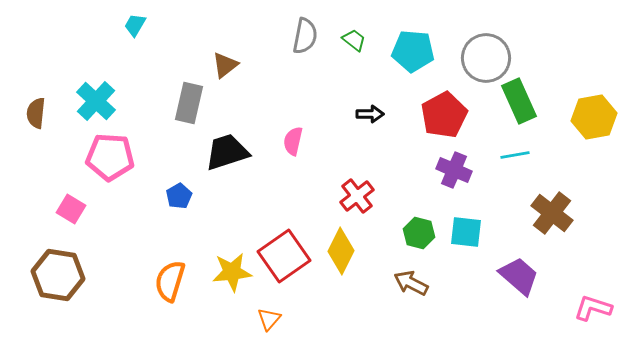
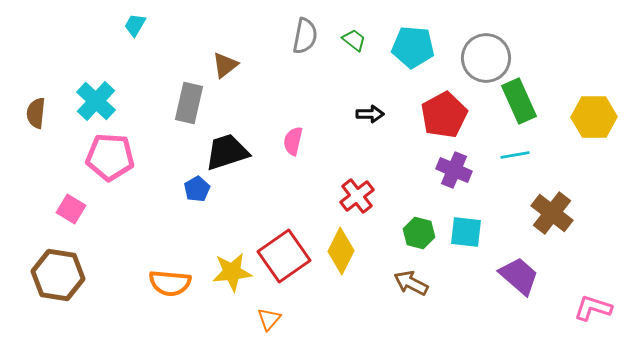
cyan pentagon: moved 4 px up
yellow hexagon: rotated 9 degrees clockwise
blue pentagon: moved 18 px right, 7 px up
orange semicircle: moved 2 px down; rotated 102 degrees counterclockwise
